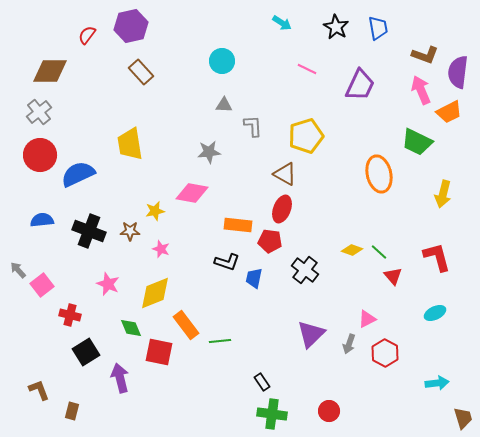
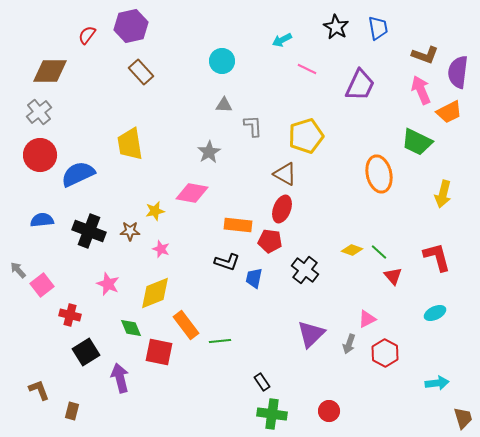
cyan arrow at (282, 23): moved 17 px down; rotated 120 degrees clockwise
gray star at (209, 152): rotated 25 degrees counterclockwise
